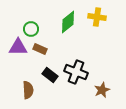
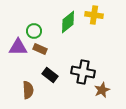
yellow cross: moved 3 px left, 2 px up
green circle: moved 3 px right, 2 px down
black cross: moved 7 px right; rotated 10 degrees counterclockwise
